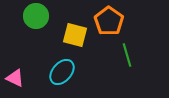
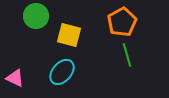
orange pentagon: moved 13 px right, 1 px down; rotated 8 degrees clockwise
yellow square: moved 6 px left
